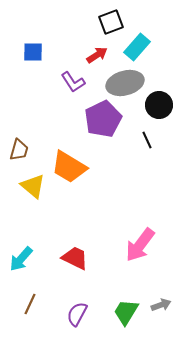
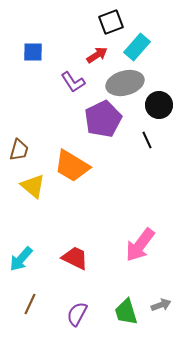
orange trapezoid: moved 3 px right, 1 px up
green trapezoid: rotated 48 degrees counterclockwise
